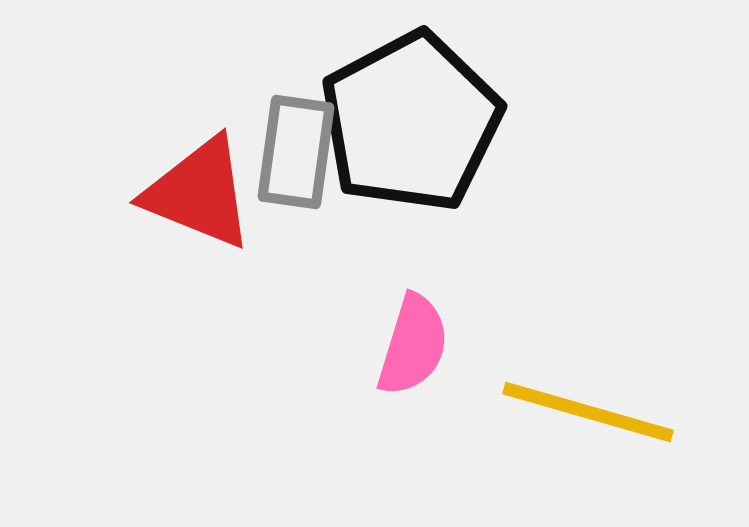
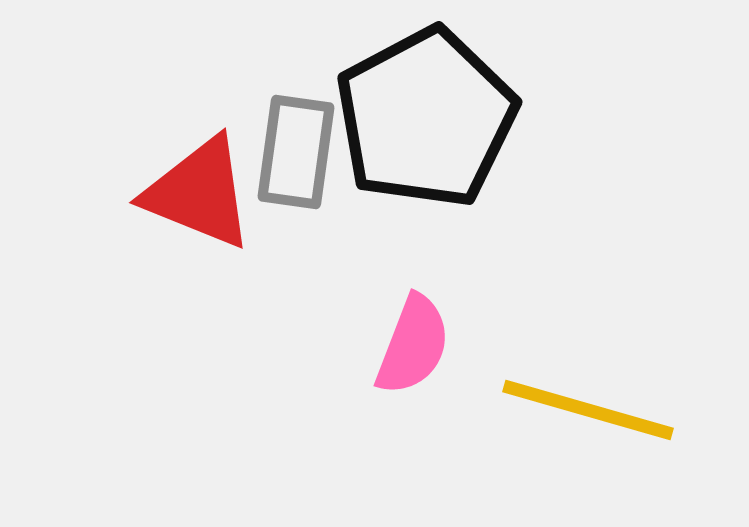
black pentagon: moved 15 px right, 4 px up
pink semicircle: rotated 4 degrees clockwise
yellow line: moved 2 px up
